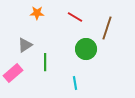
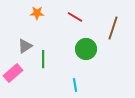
brown line: moved 6 px right
gray triangle: moved 1 px down
green line: moved 2 px left, 3 px up
cyan line: moved 2 px down
